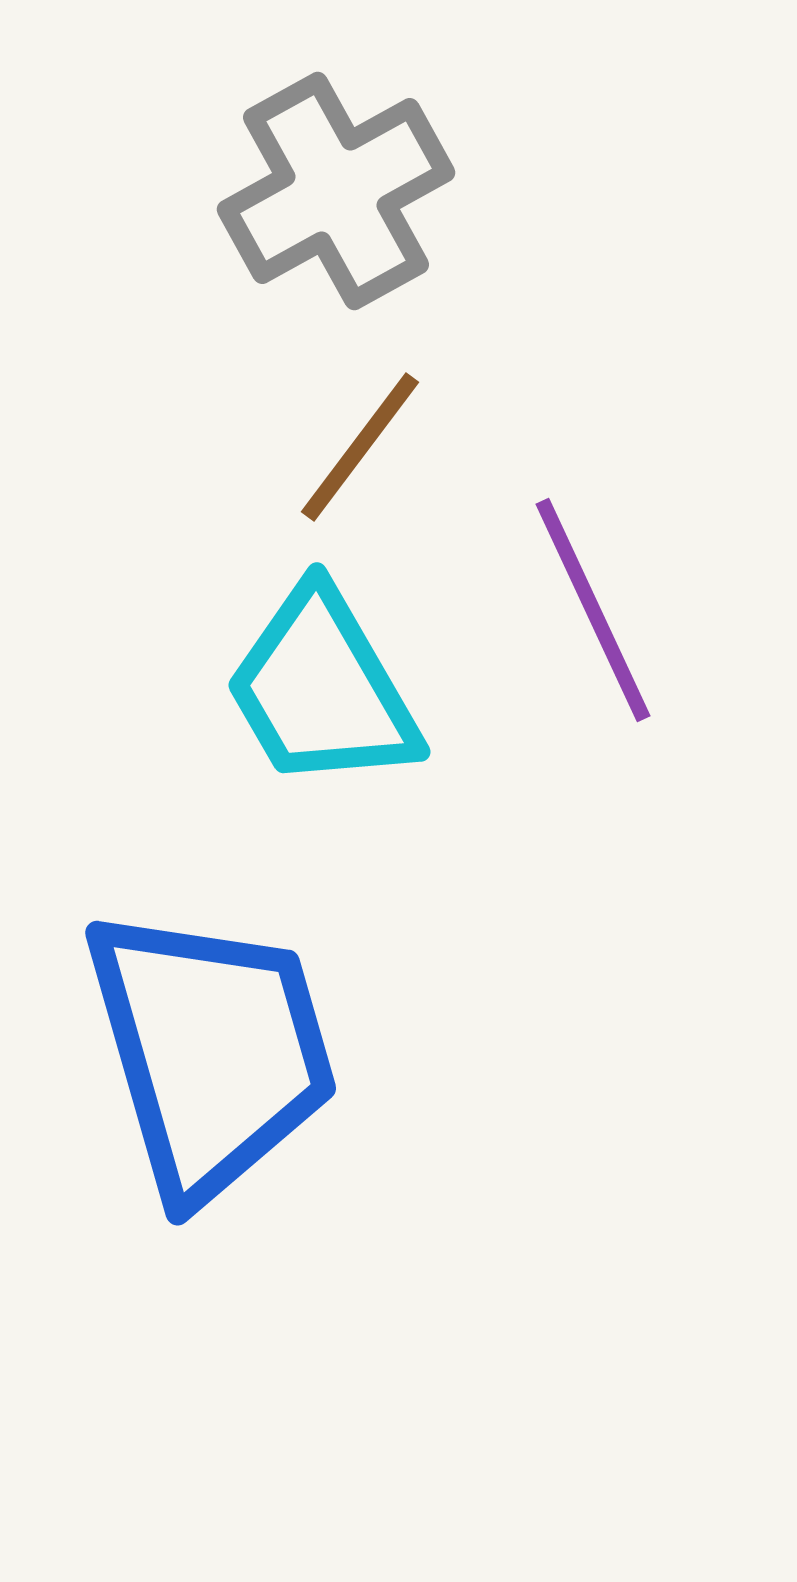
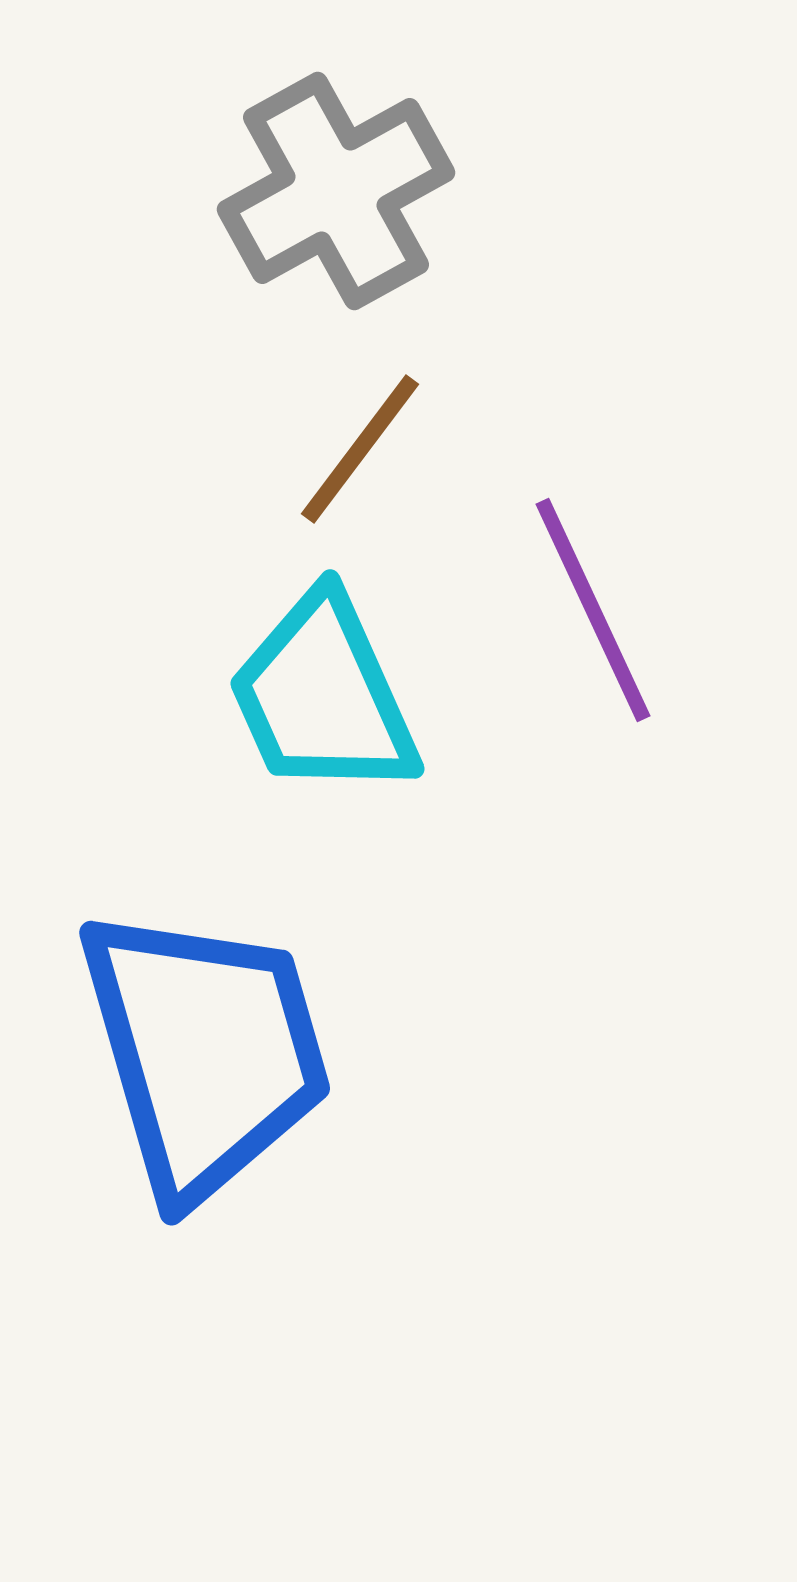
brown line: moved 2 px down
cyan trapezoid: moved 1 px right, 7 px down; rotated 6 degrees clockwise
blue trapezoid: moved 6 px left
